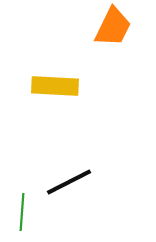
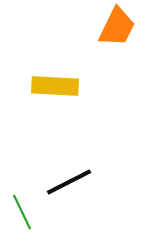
orange trapezoid: moved 4 px right
green line: rotated 30 degrees counterclockwise
